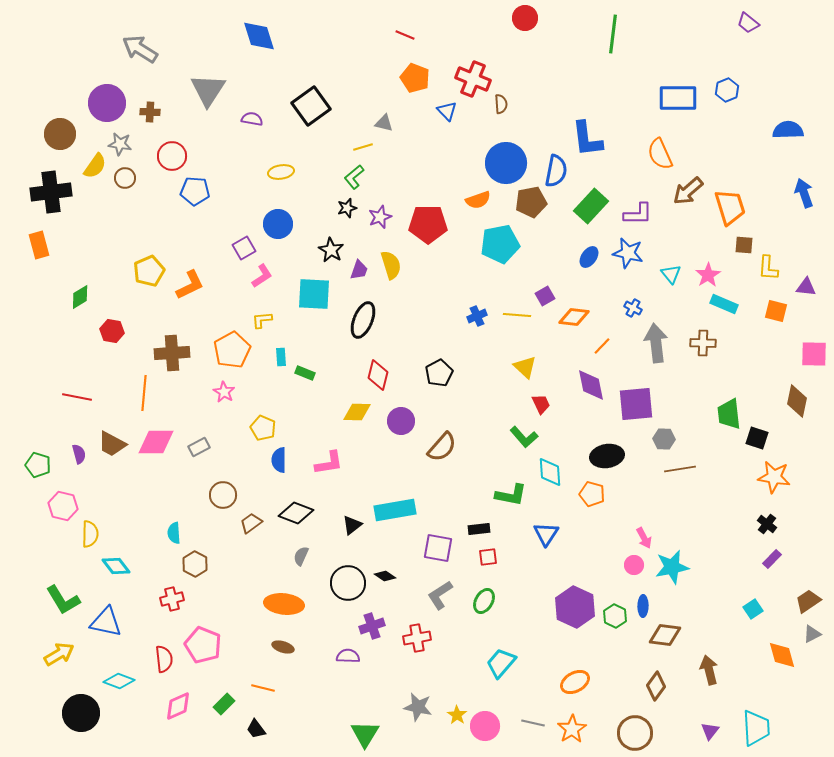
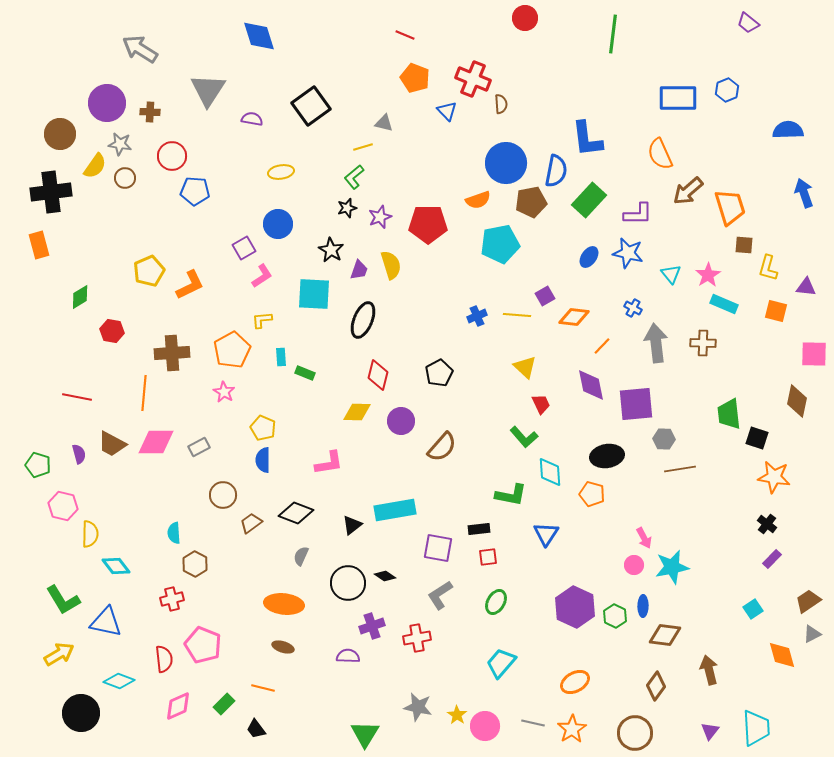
green rectangle at (591, 206): moved 2 px left, 6 px up
yellow L-shape at (768, 268): rotated 12 degrees clockwise
blue semicircle at (279, 460): moved 16 px left
green ellipse at (484, 601): moved 12 px right, 1 px down
